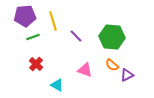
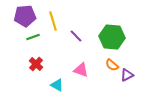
pink triangle: moved 4 px left
